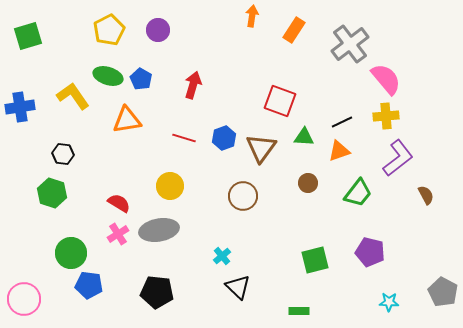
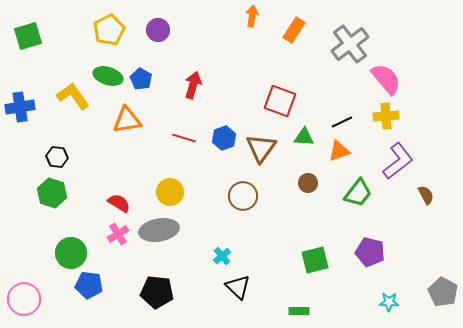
black hexagon at (63, 154): moved 6 px left, 3 px down
purple L-shape at (398, 158): moved 3 px down
yellow circle at (170, 186): moved 6 px down
